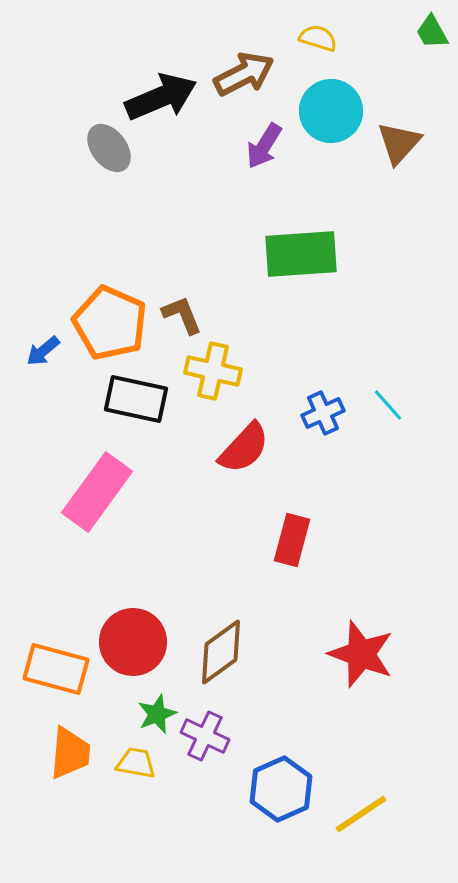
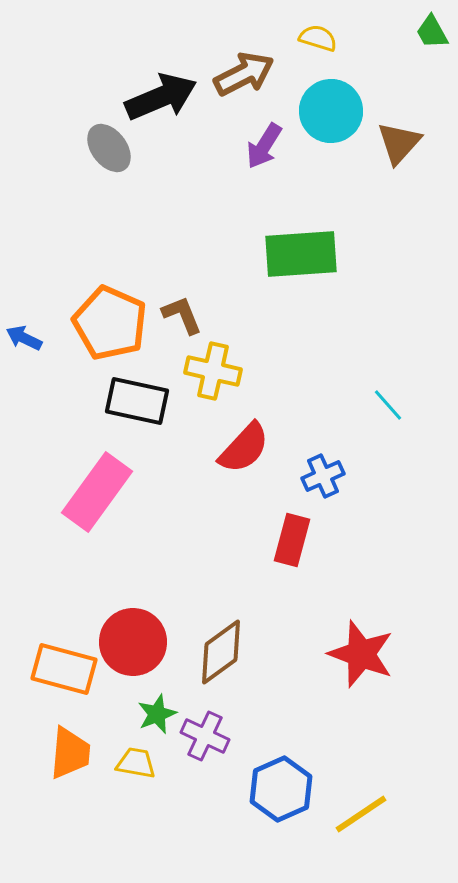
blue arrow: moved 19 px left, 13 px up; rotated 66 degrees clockwise
black rectangle: moved 1 px right, 2 px down
blue cross: moved 63 px down
orange rectangle: moved 8 px right
